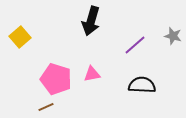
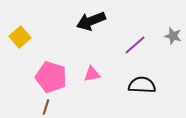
black arrow: rotated 52 degrees clockwise
pink pentagon: moved 5 px left, 2 px up
brown line: rotated 49 degrees counterclockwise
